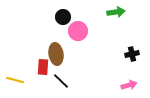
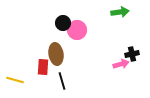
green arrow: moved 4 px right
black circle: moved 6 px down
pink circle: moved 1 px left, 1 px up
black line: moved 1 px right; rotated 30 degrees clockwise
pink arrow: moved 8 px left, 21 px up
